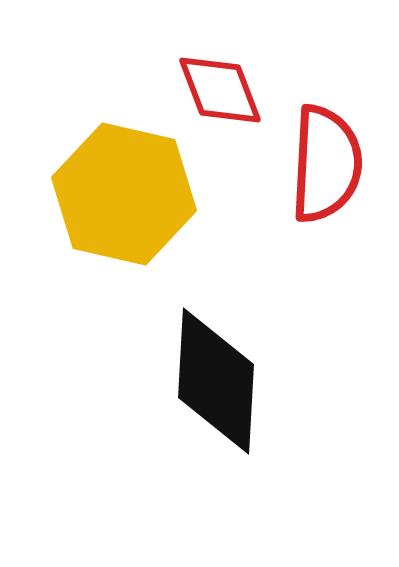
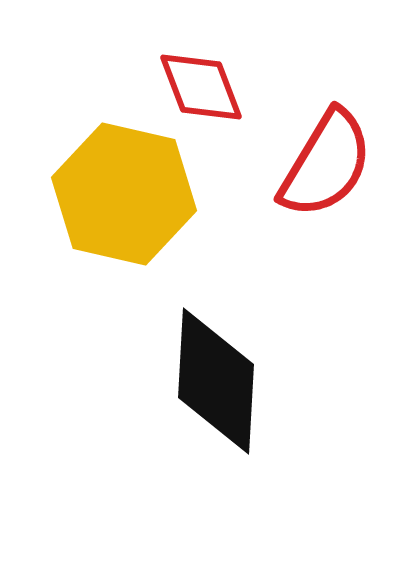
red diamond: moved 19 px left, 3 px up
red semicircle: rotated 28 degrees clockwise
